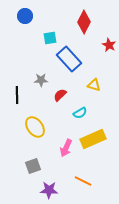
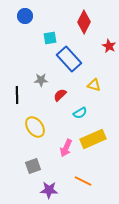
red star: moved 1 px down
